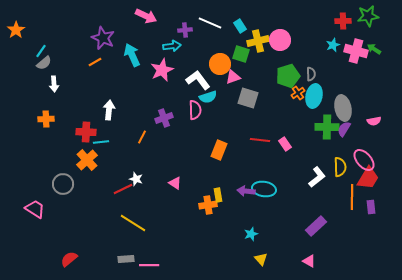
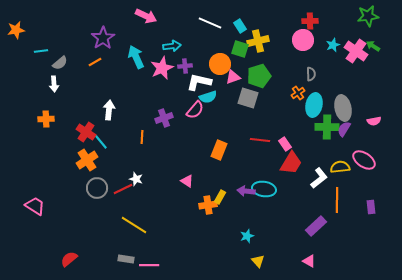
red cross at (343, 21): moved 33 px left
orange star at (16, 30): rotated 24 degrees clockwise
purple cross at (185, 30): moved 36 px down
purple star at (103, 38): rotated 15 degrees clockwise
pink circle at (280, 40): moved 23 px right
green arrow at (374, 49): moved 1 px left, 3 px up
cyan line at (41, 51): rotated 48 degrees clockwise
pink cross at (356, 51): rotated 20 degrees clockwise
green square at (241, 54): moved 1 px left, 5 px up
cyan arrow at (132, 55): moved 4 px right, 2 px down
gray semicircle at (44, 63): moved 16 px right
pink star at (162, 70): moved 2 px up
green pentagon at (288, 76): moved 29 px left
white L-shape at (198, 80): moved 1 px right, 2 px down; rotated 40 degrees counterclockwise
cyan ellipse at (314, 96): moved 9 px down
pink semicircle at (195, 110): rotated 42 degrees clockwise
red cross at (86, 132): rotated 30 degrees clockwise
orange line at (142, 137): rotated 24 degrees counterclockwise
cyan line at (101, 142): rotated 56 degrees clockwise
orange cross at (87, 160): rotated 10 degrees clockwise
pink ellipse at (364, 160): rotated 15 degrees counterclockwise
yellow semicircle at (340, 167): rotated 96 degrees counterclockwise
white L-shape at (317, 177): moved 2 px right, 1 px down
red trapezoid at (368, 178): moved 77 px left, 15 px up
pink triangle at (175, 183): moved 12 px right, 2 px up
gray circle at (63, 184): moved 34 px right, 4 px down
yellow rectangle at (218, 195): moved 2 px right, 2 px down; rotated 40 degrees clockwise
orange line at (352, 197): moved 15 px left, 3 px down
pink trapezoid at (35, 209): moved 3 px up
yellow line at (133, 223): moved 1 px right, 2 px down
cyan star at (251, 234): moved 4 px left, 2 px down
gray rectangle at (126, 259): rotated 14 degrees clockwise
yellow triangle at (261, 259): moved 3 px left, 2 px down
